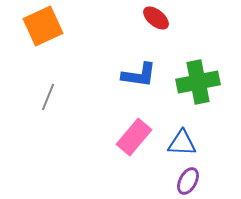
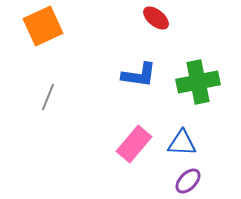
pink rectangle: moved 7 px down
purple ellipse: rotated 16 degrees clockwise
